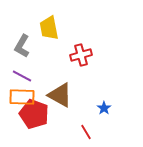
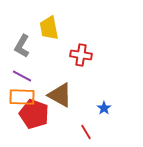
red cross: rotated 25 degrees clockwise
